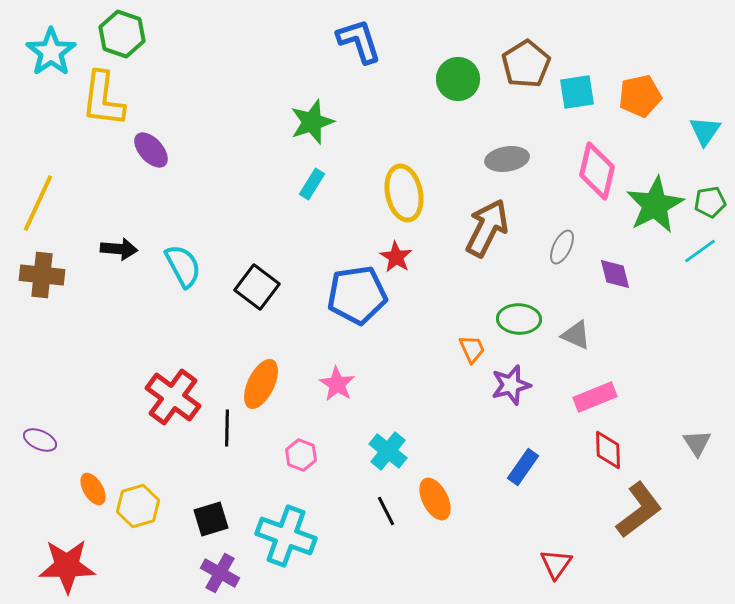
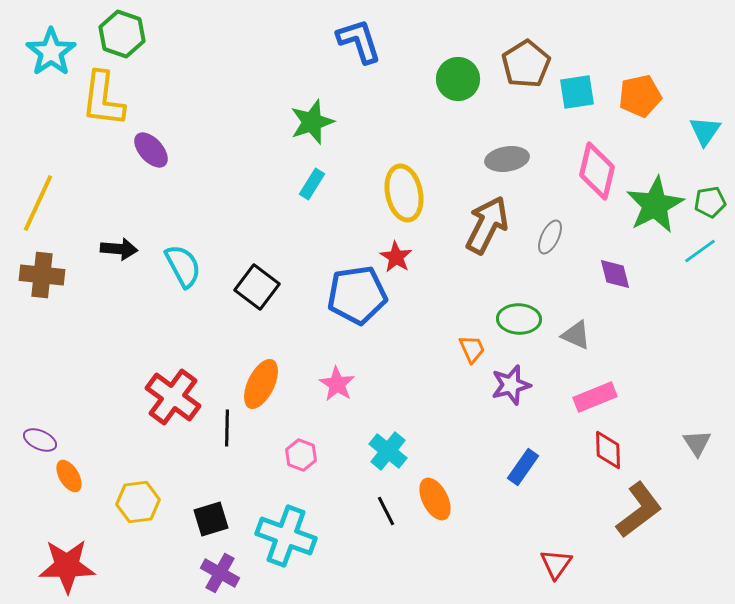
brown arrow at (487, 228): moved 3 px up
gray ellipse at (562, 247): moved 12 px left, 10 px up
orange ellipse at (93, 489): moved 24 px left, 13 px up
yellow hexagon at (138, 506): moved 4 px up; rotated 9 degrees clockwise
